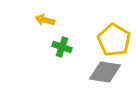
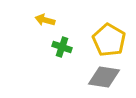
yellow pentagon: moved 5 px left
gray diamond: moved 1 px left, 5 px down
